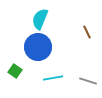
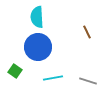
cyan semicircle: moved 3 px left, 2 px up; rotated 25 degrees counterclockwise
